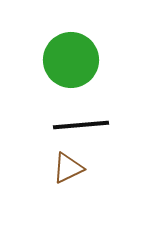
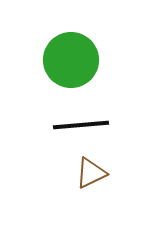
brown triangle: moved 23 px right, 5 px down
